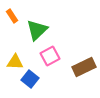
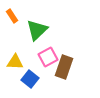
pink square: moved 2 px left, 1 px down
brown rectangle: moved 20 px left; rotated 45 degrees counterclockwise
